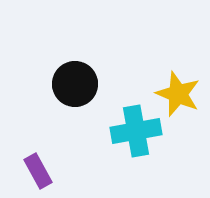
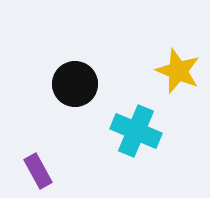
yellow star: moved 23 px up
cyan cross: rotated 33 degrees clockwise
